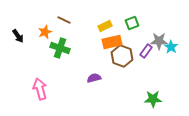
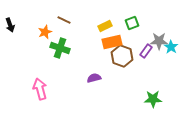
black arrow: moved 8 px left, 11 px up; rotated 16 degrees clockwise
